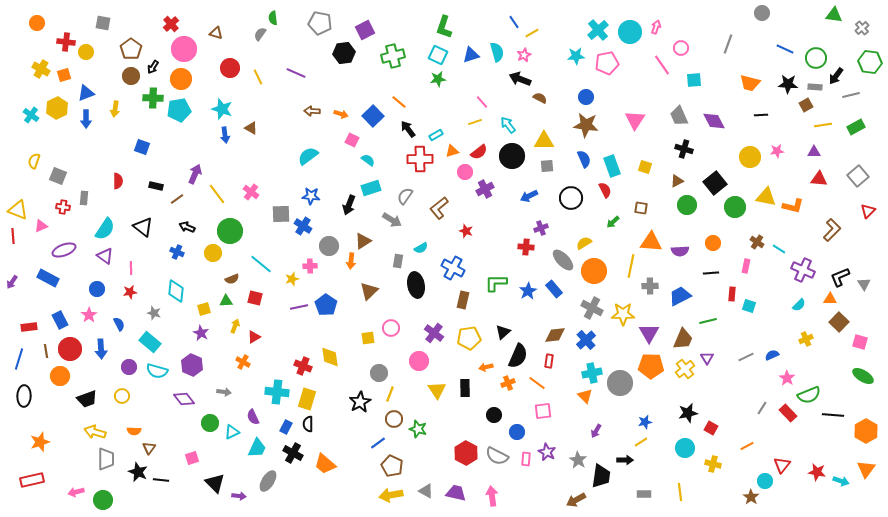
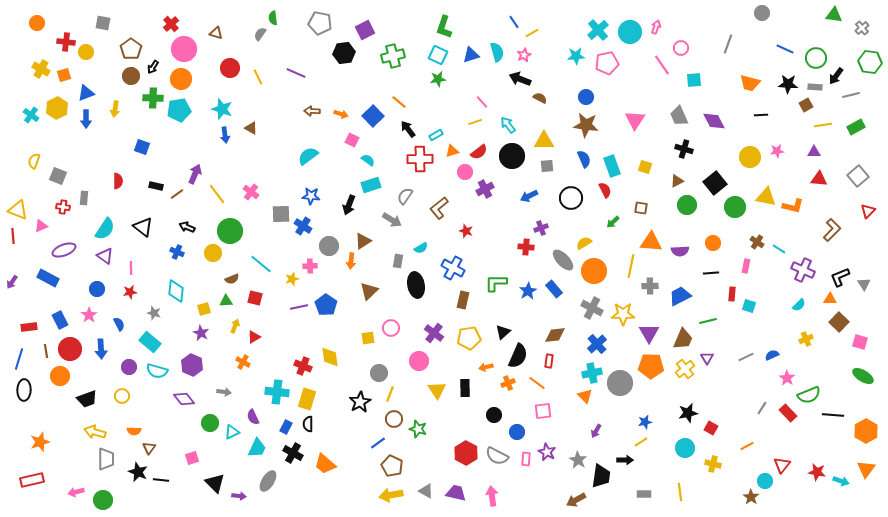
cyan rectangle at (371, 188): moved 3 px up
brown line at (177, 199): moved 5 px up
blue cross at (586, 340): moved 11 px right, 4 px down
black ellipse at (24, 396): moved 6 px up
